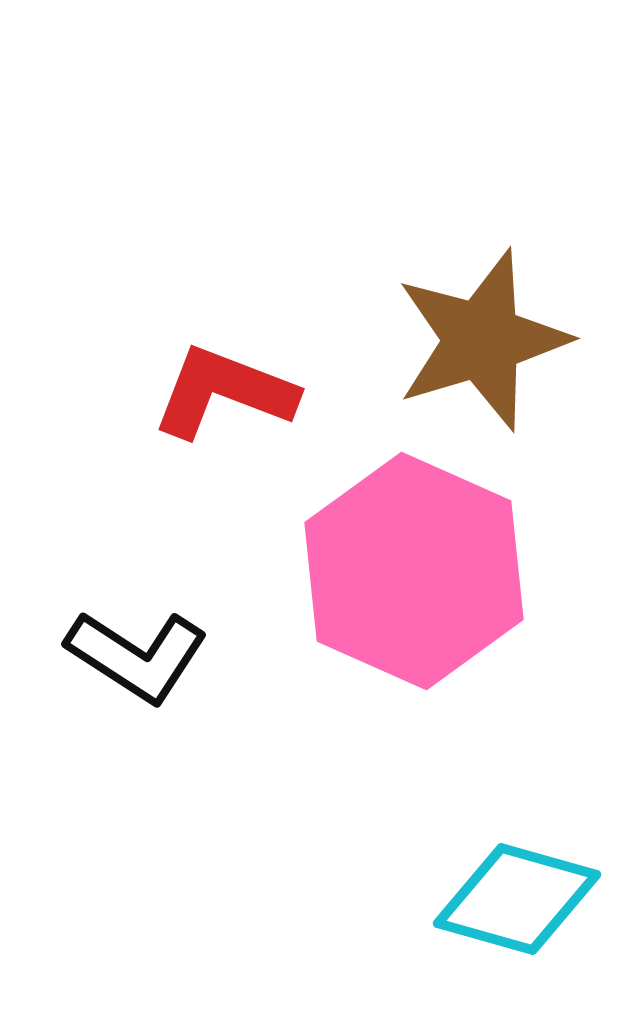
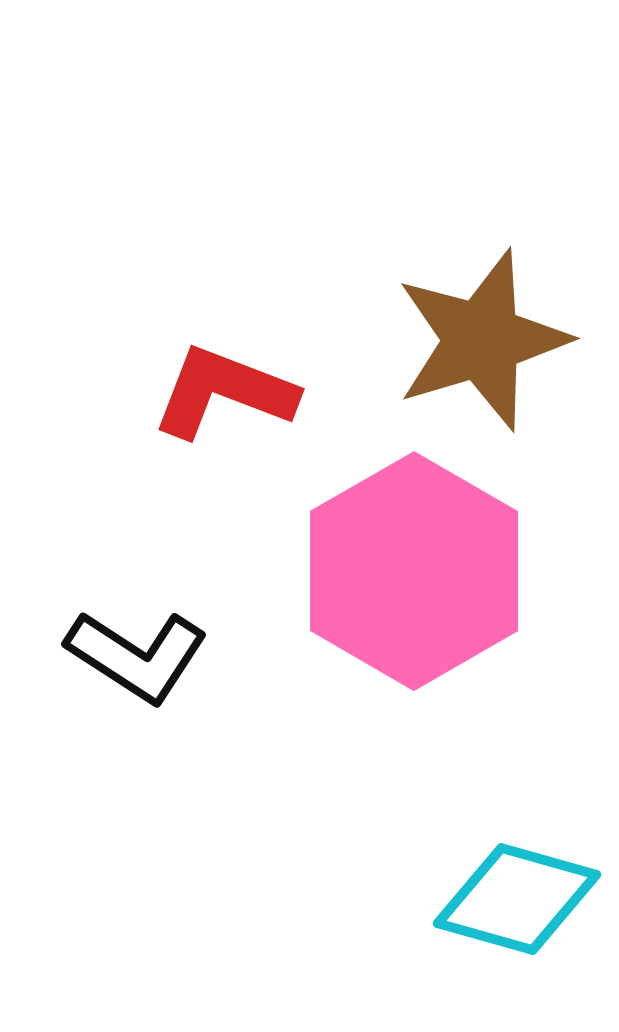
pink hexagon: rotated 6 degrees clockwise
